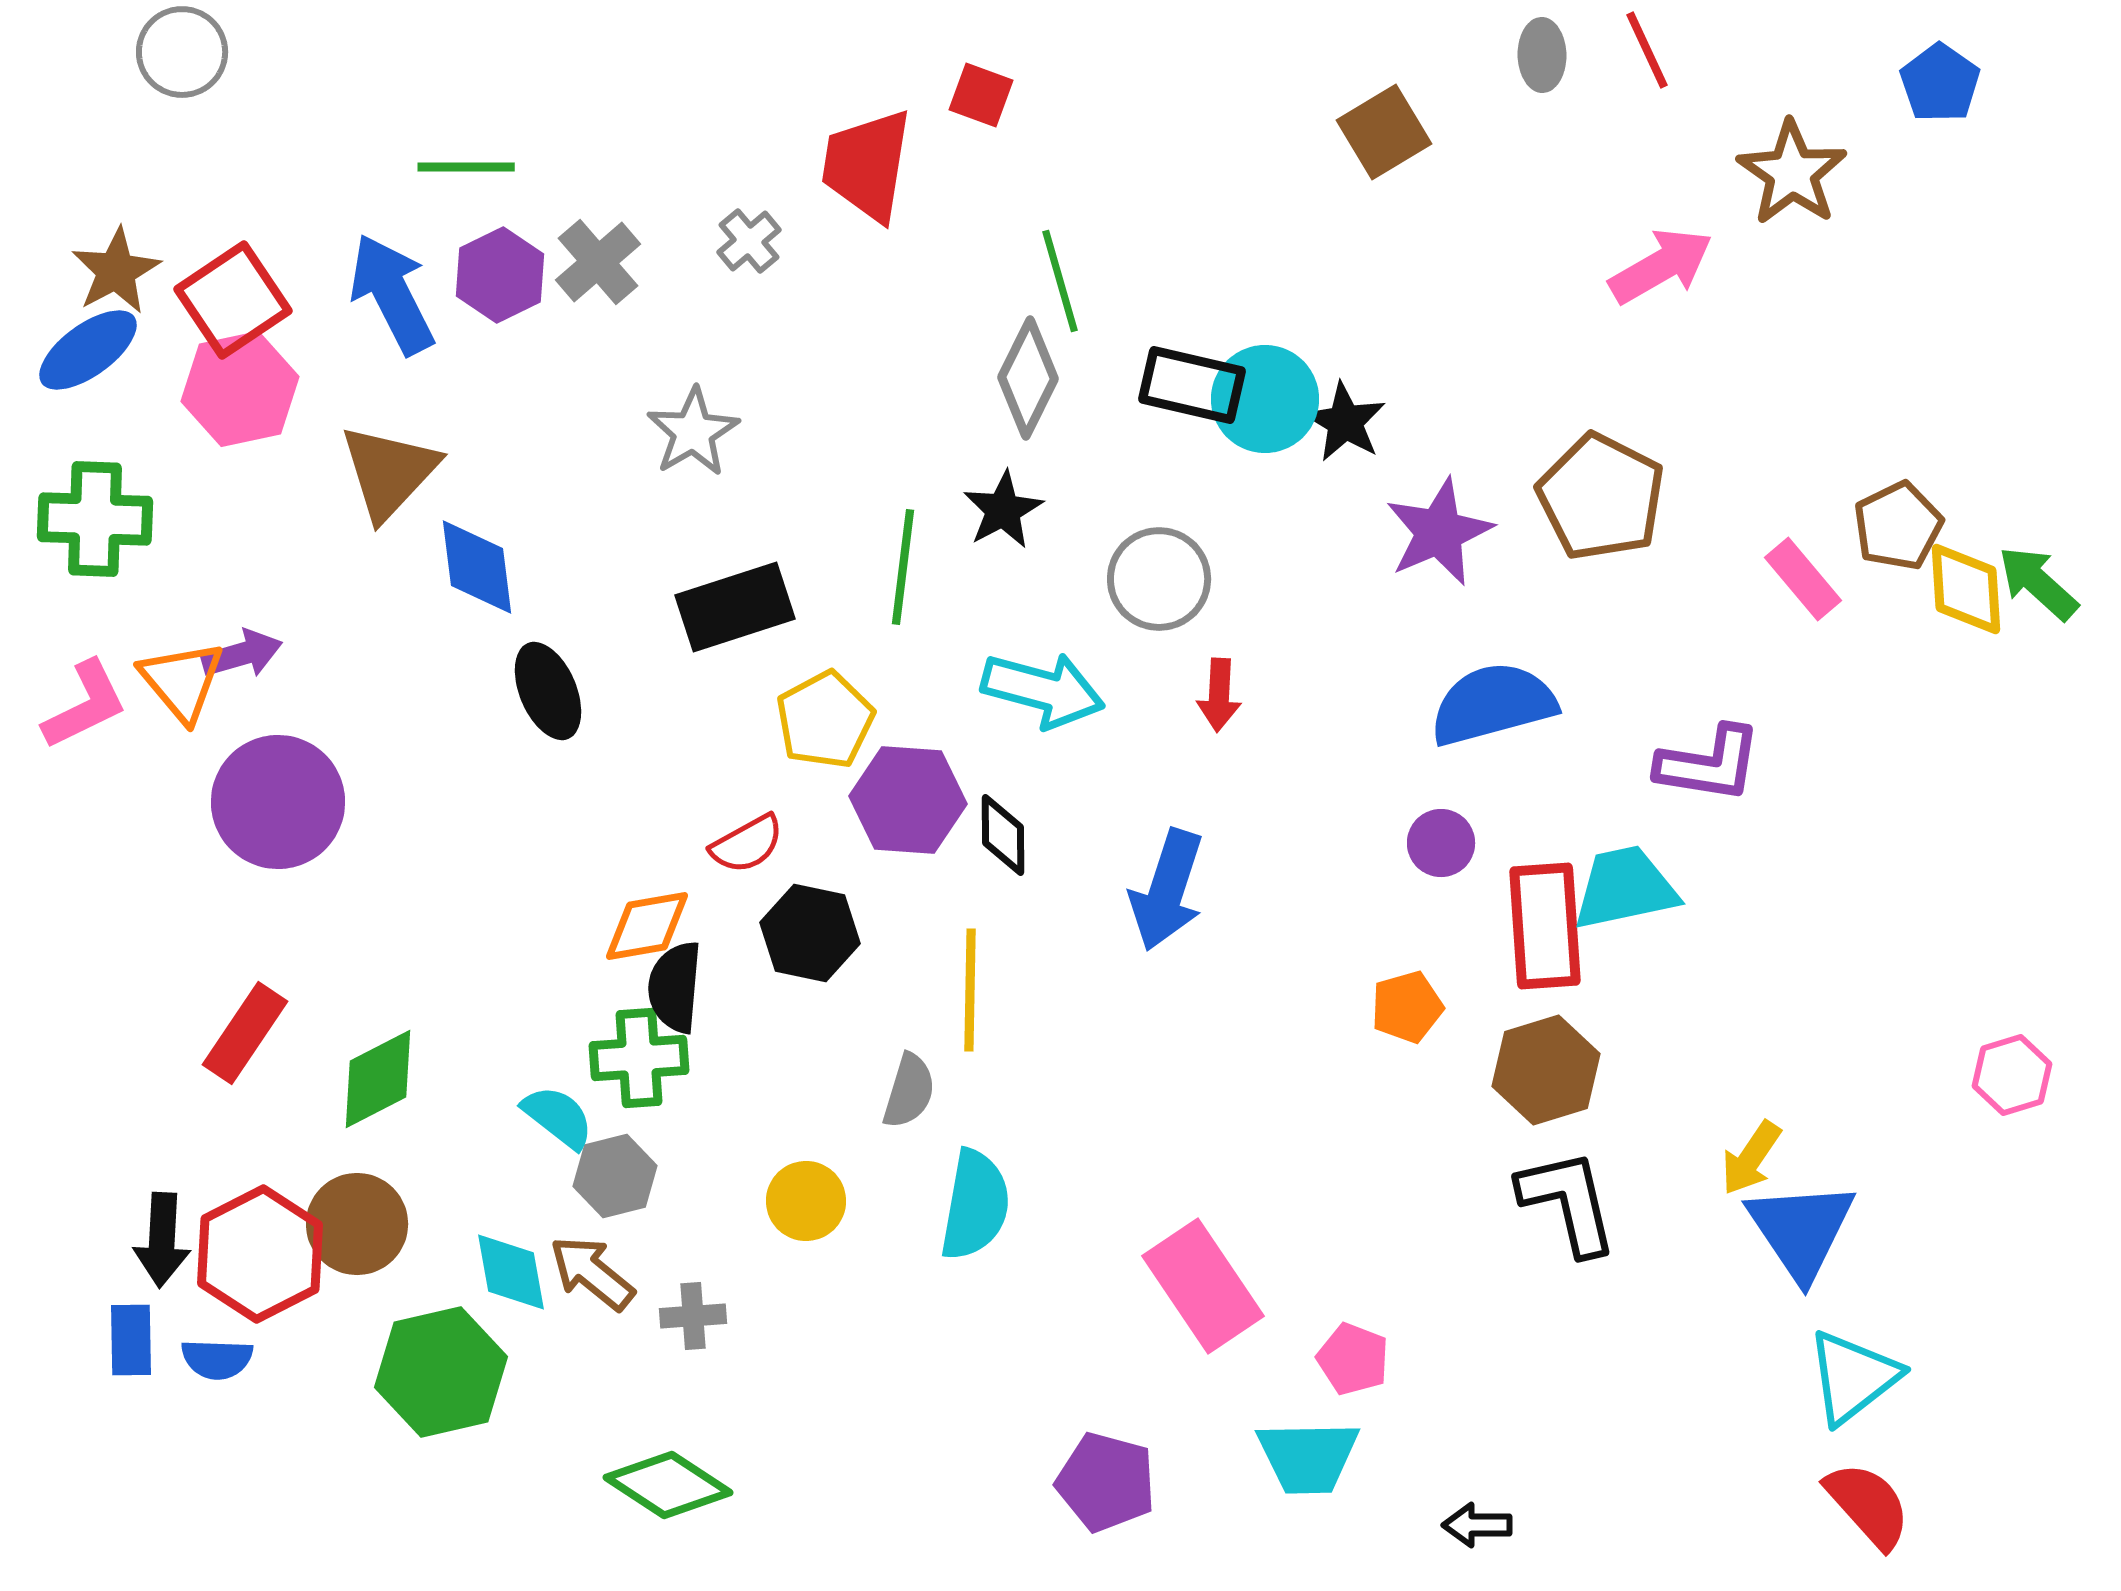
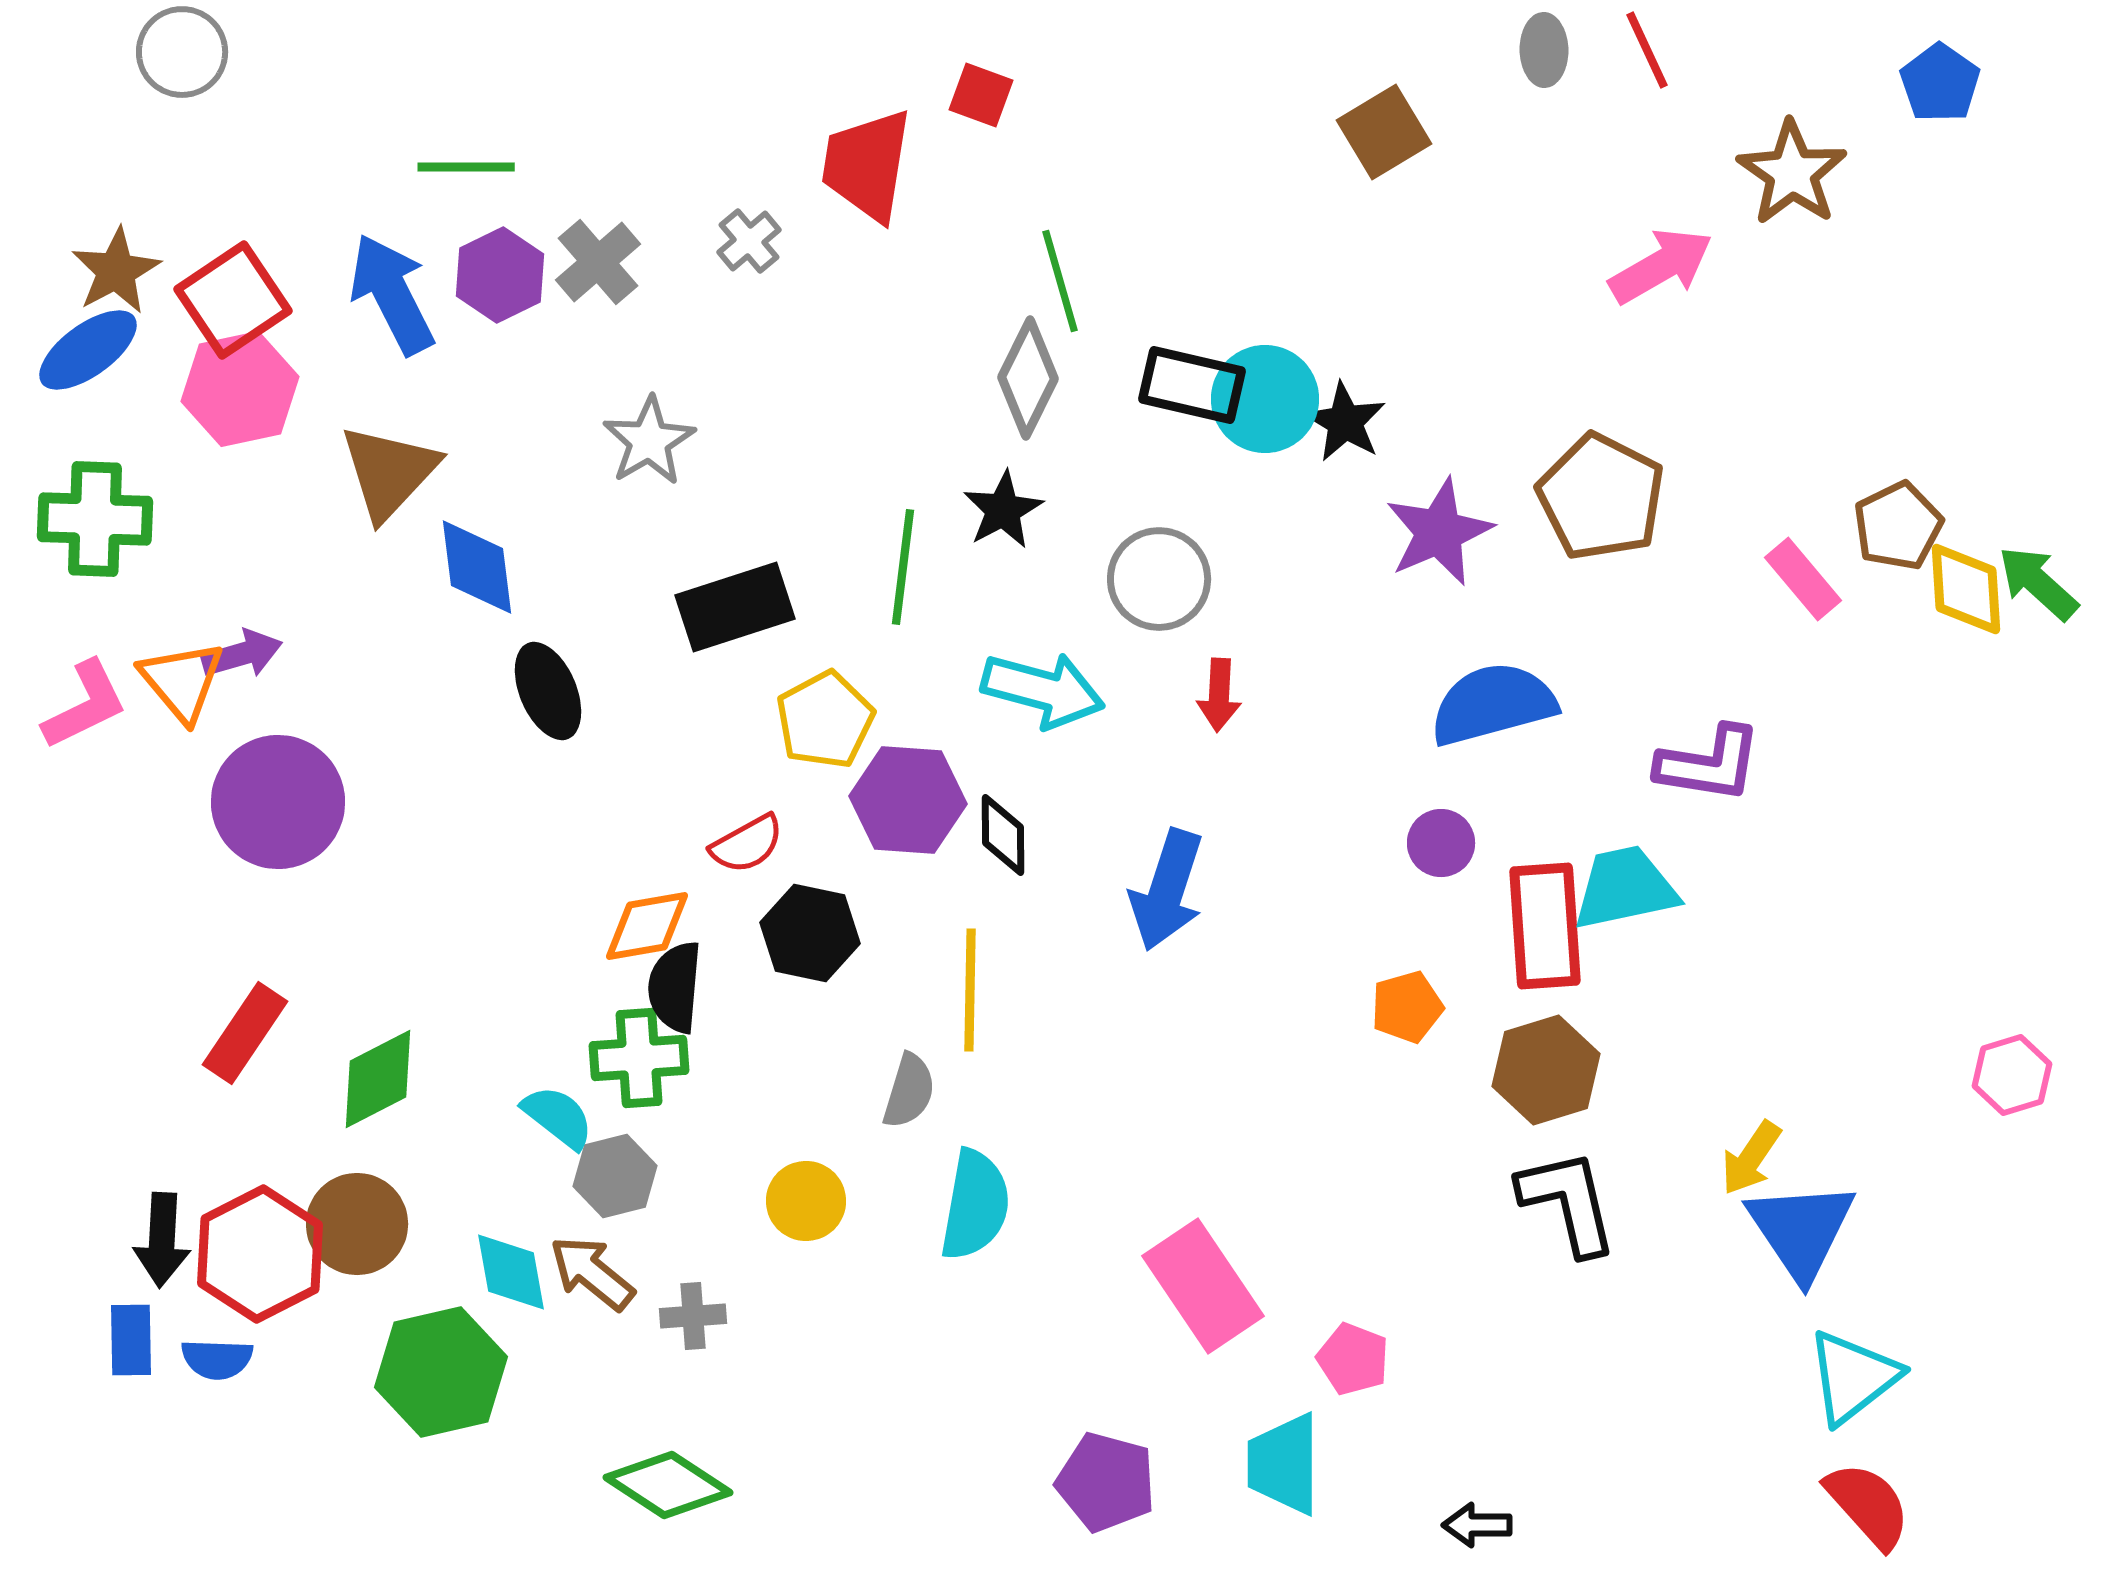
gray ellipse at (1542, 55): moved 2 px right, 5 px up
gray star at (693, 432): moved 44 px left, 9 px down
cyan trapezoid at (1308, 1457): moved 24 px left, 7 px down; rotated 91 degrees clockwise
